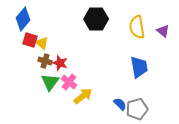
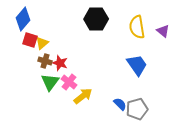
yellow triangle: rotated 40 degrees clockwise
blue trapezoid: moved 2 px left, 2 px up; rotated 25 degrees counterclockwise
